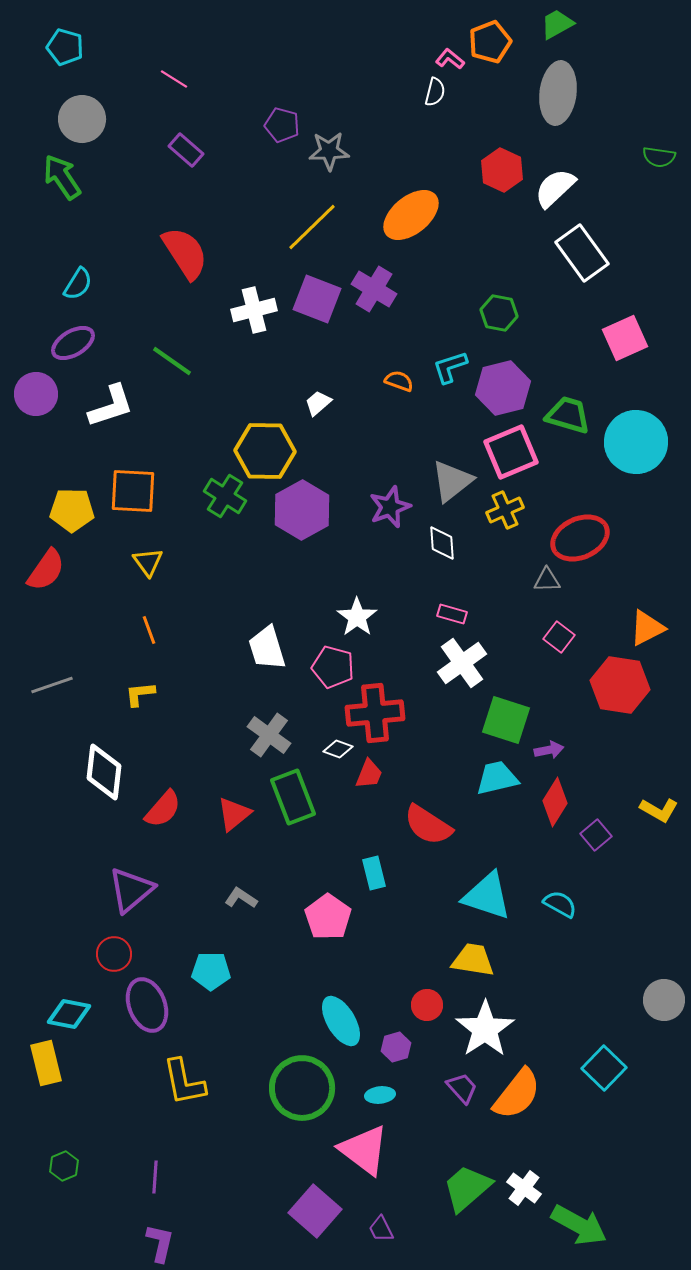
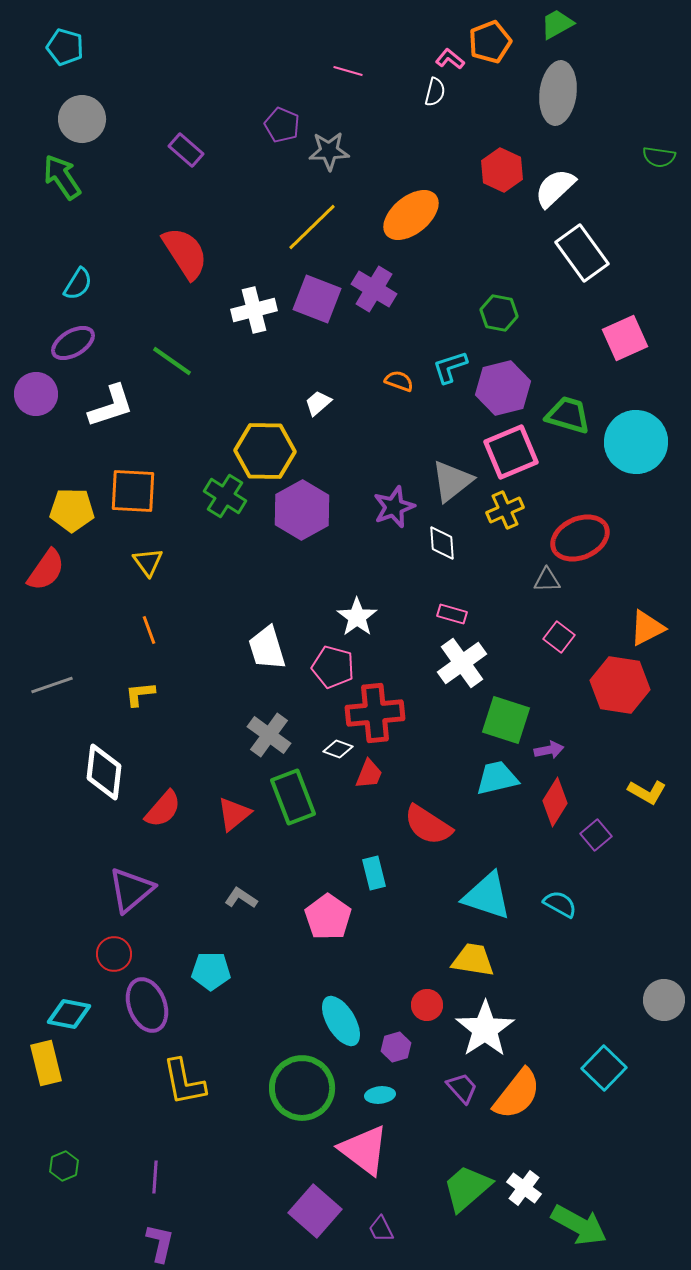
pink line at (174, 79): moved 174 px right, 8 px up; rotated 16 degrees counterclockwise
purple pentagon at (282, 125): rotated 8 degrees clockwise
purple star at (390, 507): moved 4 px right
yellow L-shape at (659, 810): moved 12 px left, 18 px up
